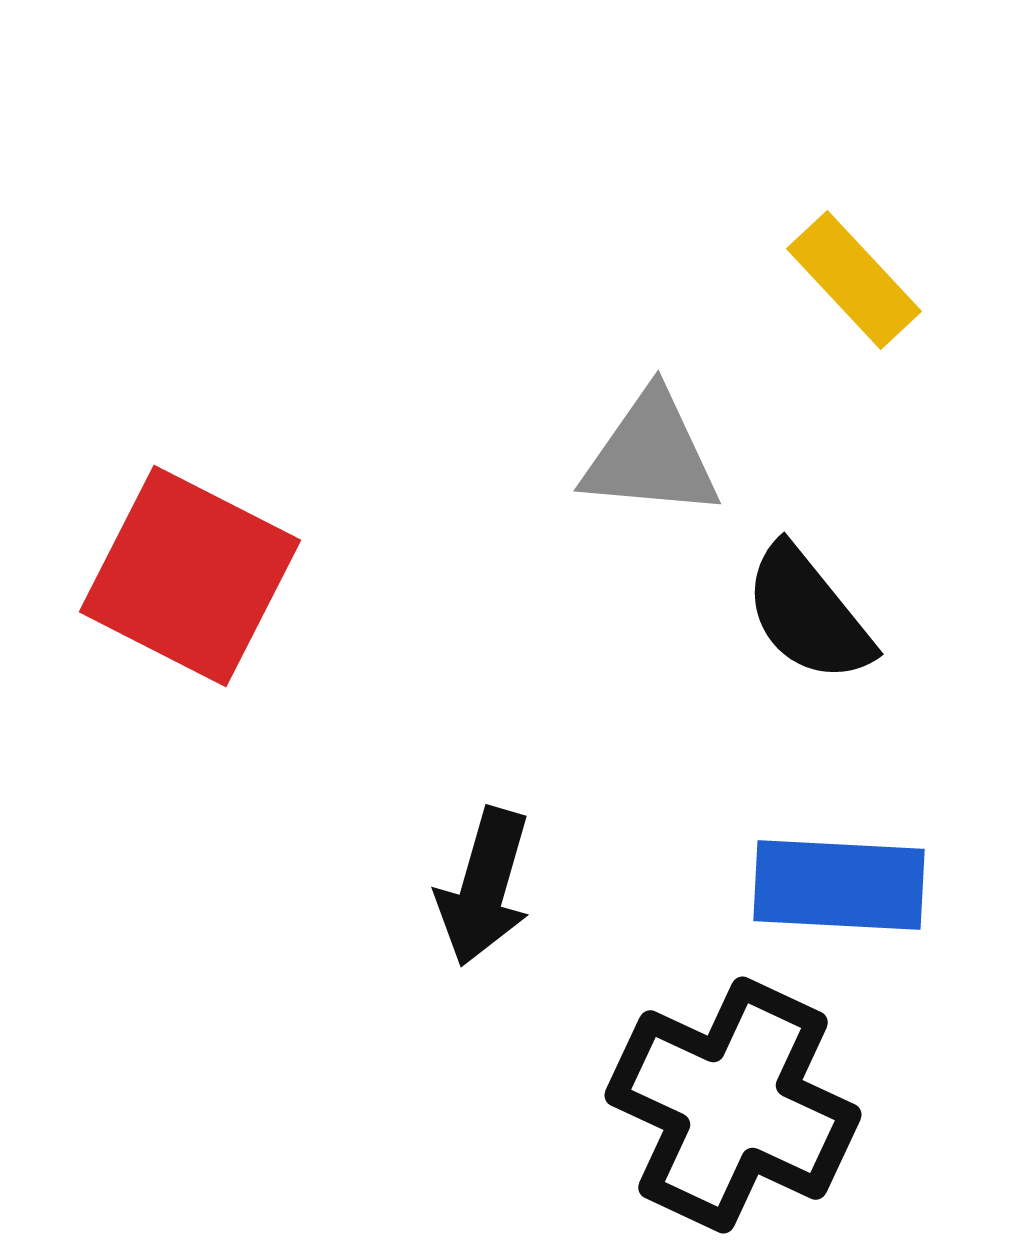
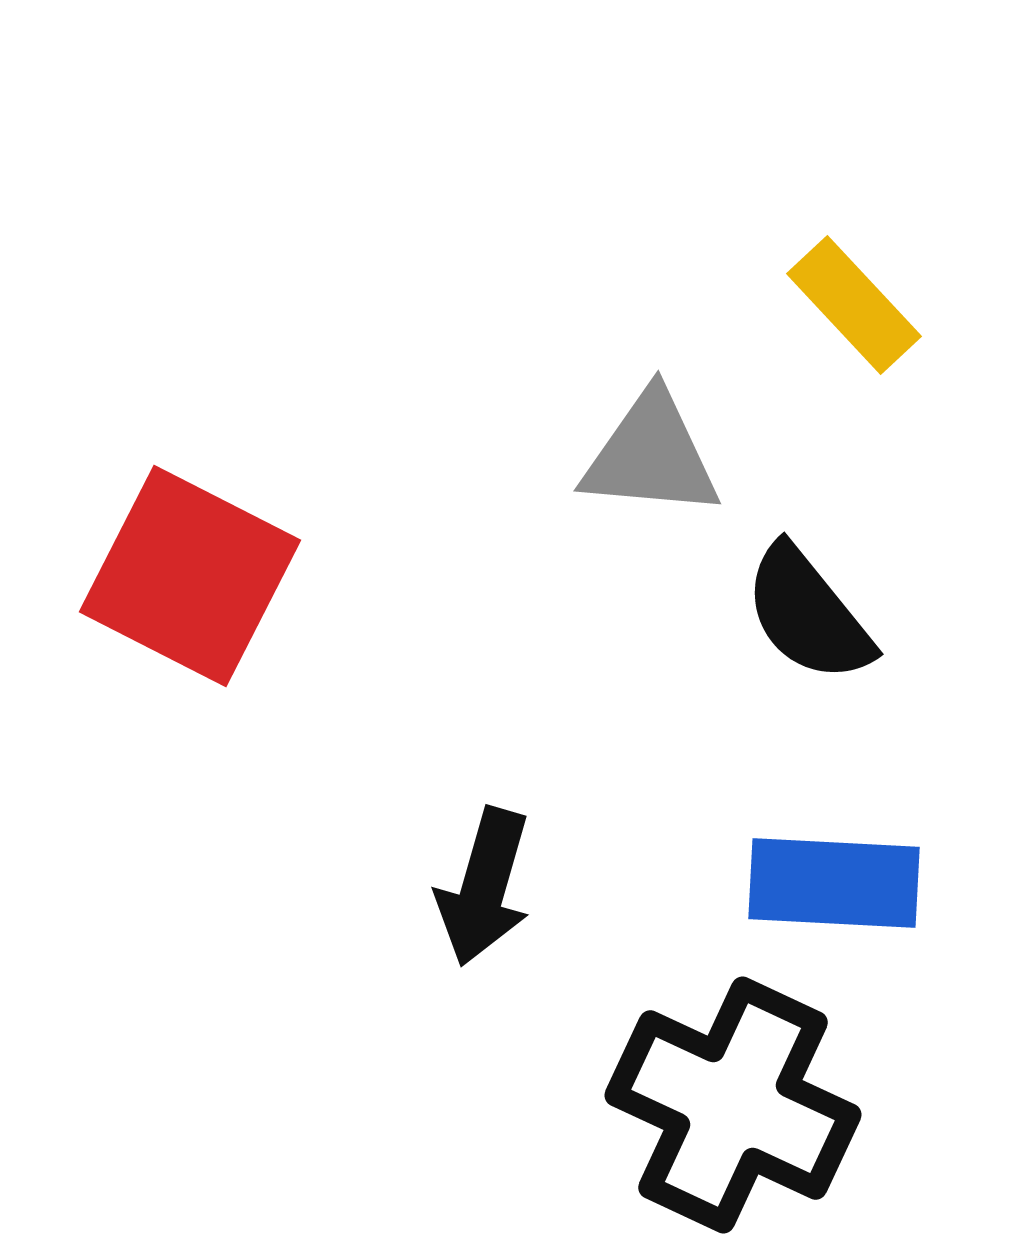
yellow rectangle: moved 25 px down
blue rectangle: moved 5 px left, 2 px up
